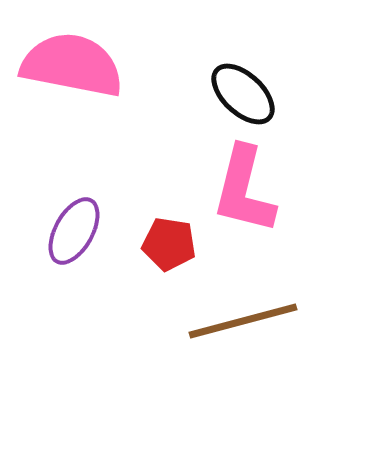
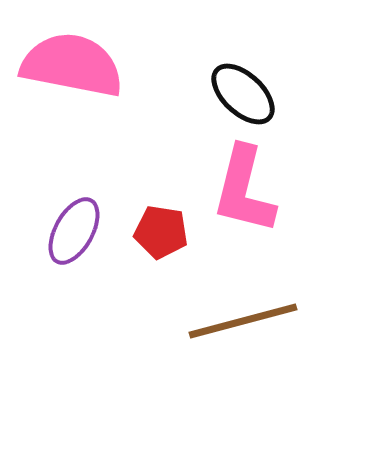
red pentagon: moved 8 px left, 12 px up
